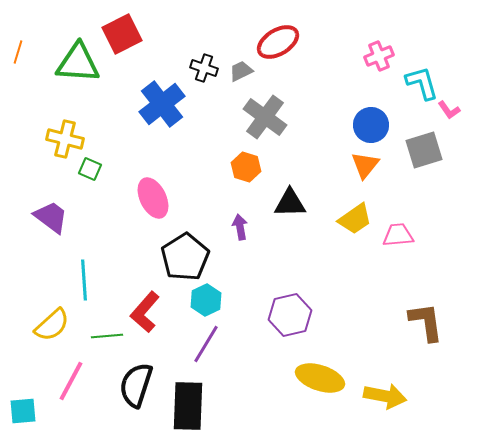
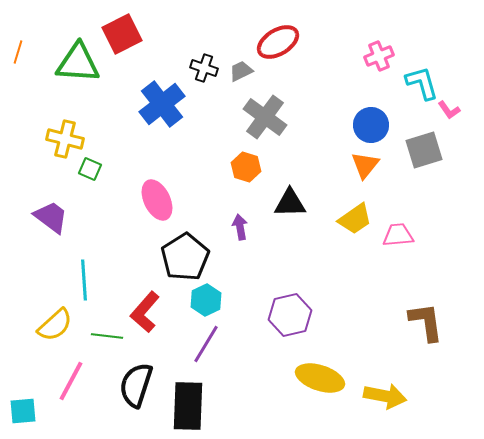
pink ellipse: moved 4 px right, 2 px down
yellow semicircle: moved 3 px right
green line: rotated 12 degrees clockwise
